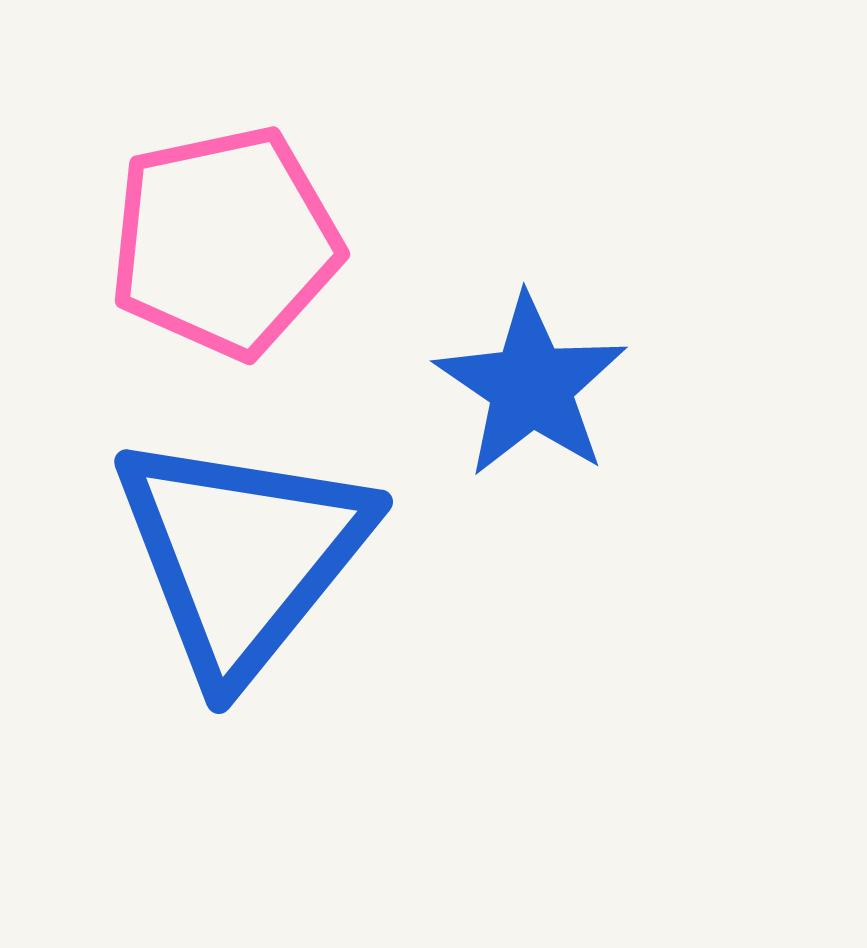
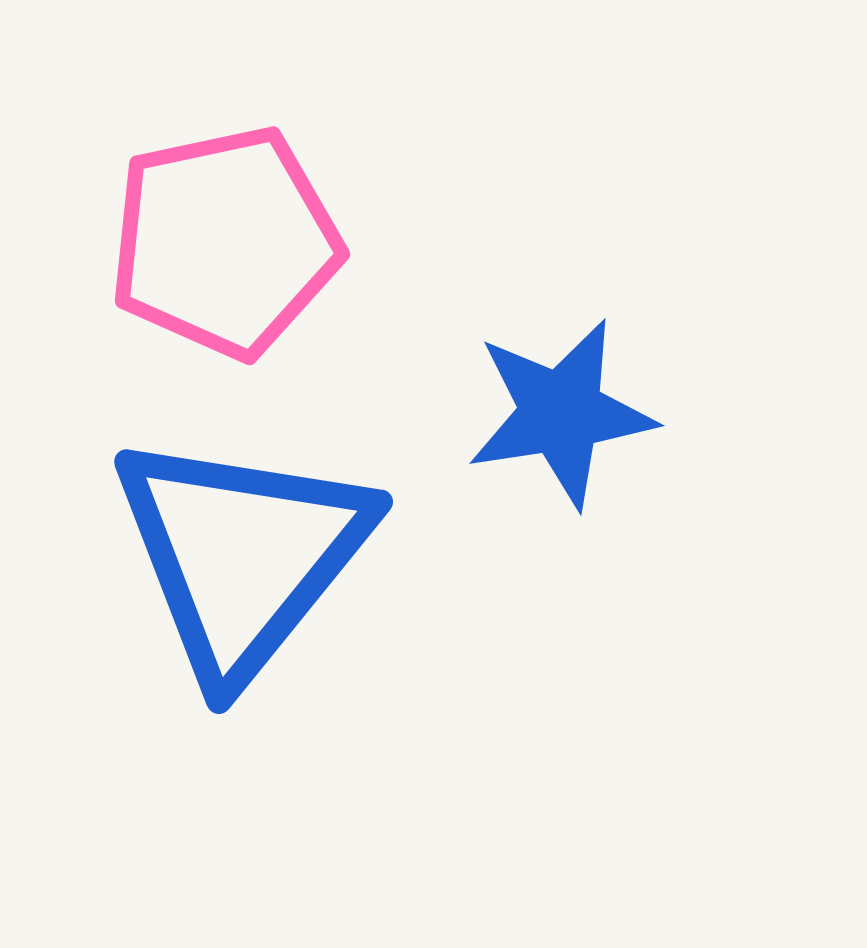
blue star: moved 30 px right, 27 px down; rotated 29 degrees clockwise
